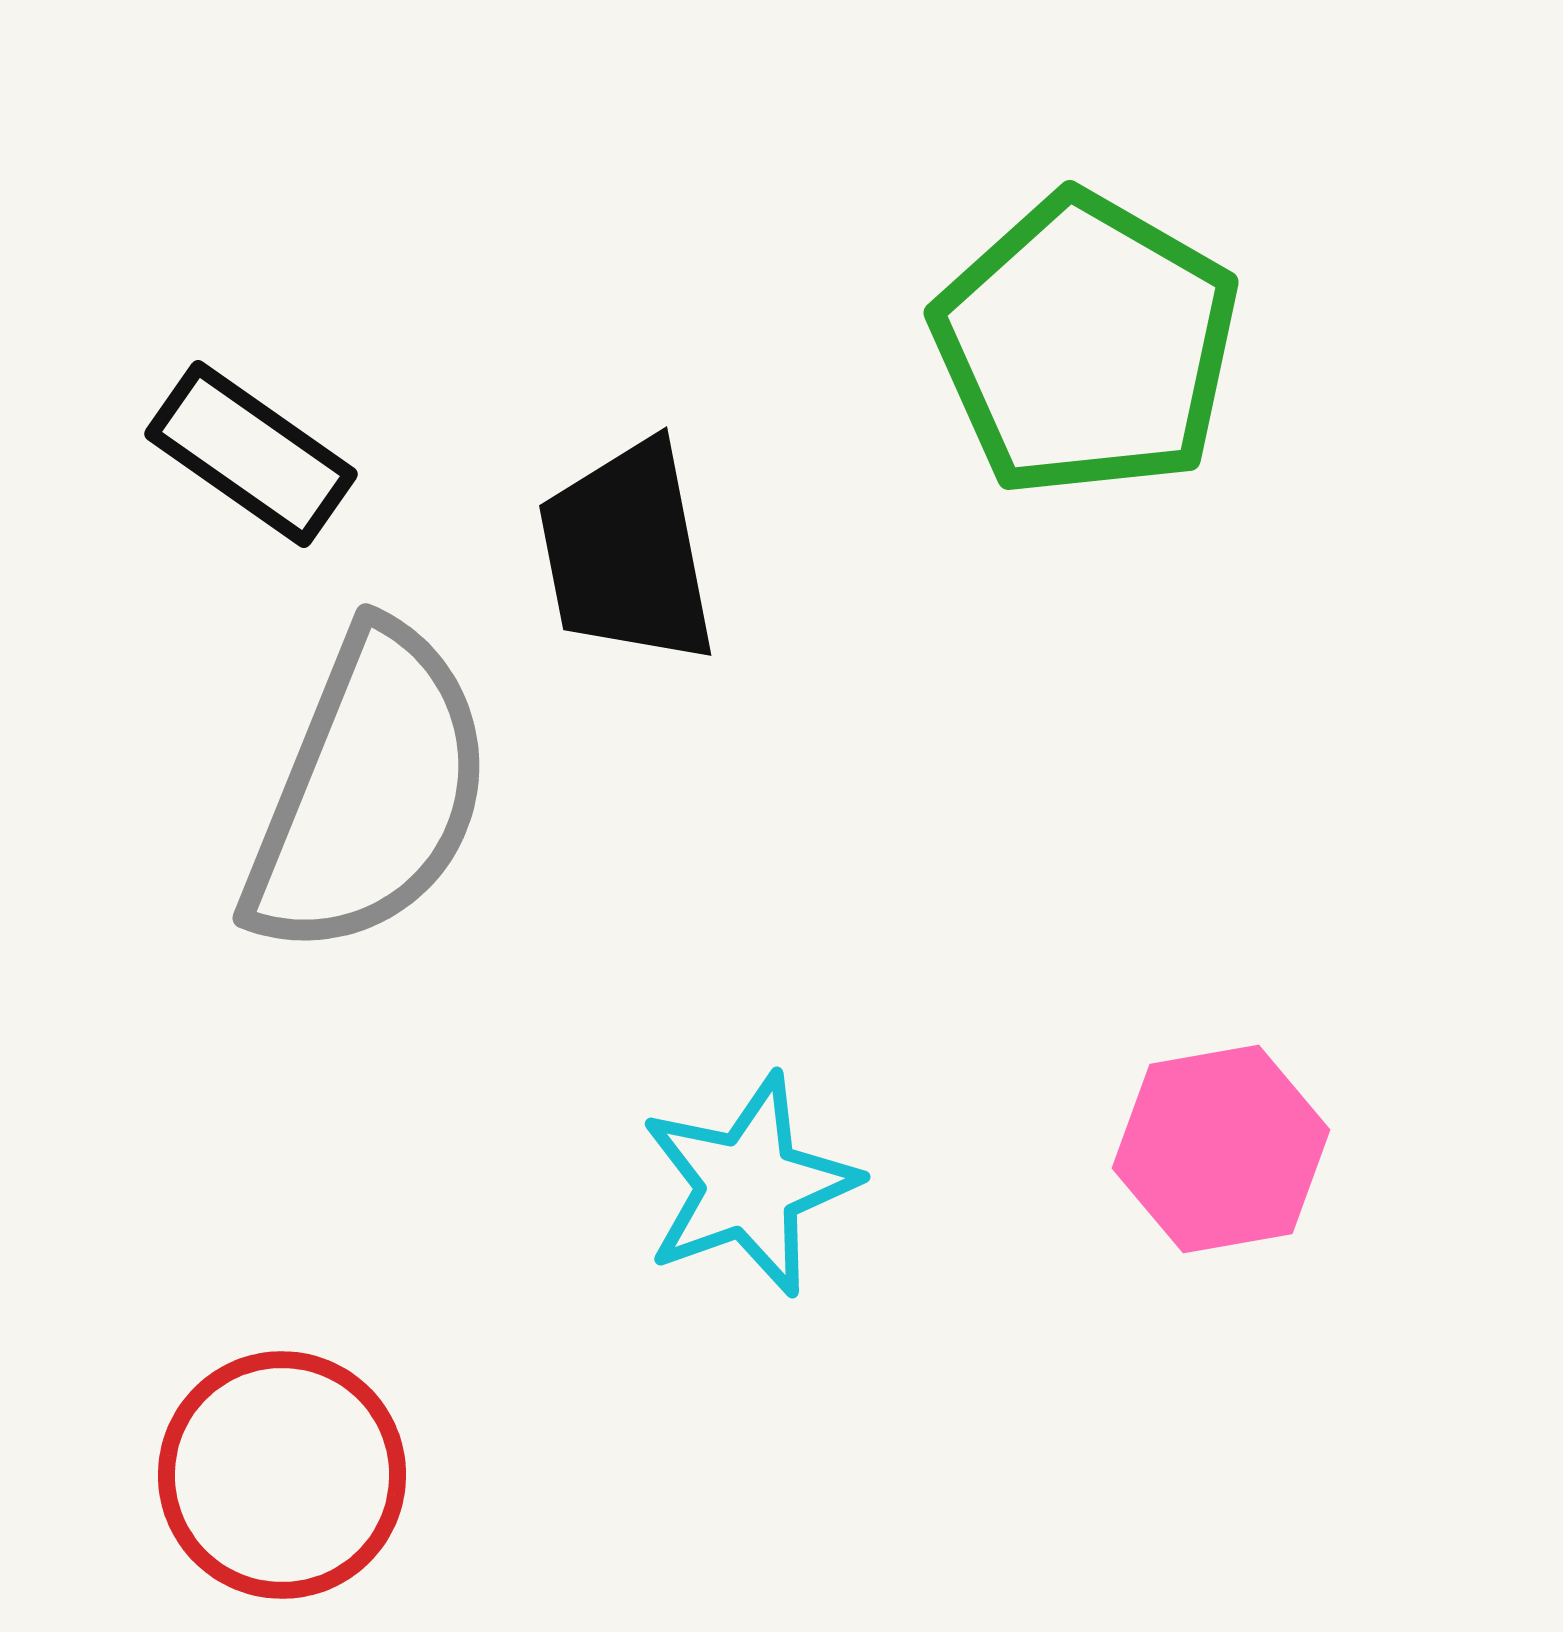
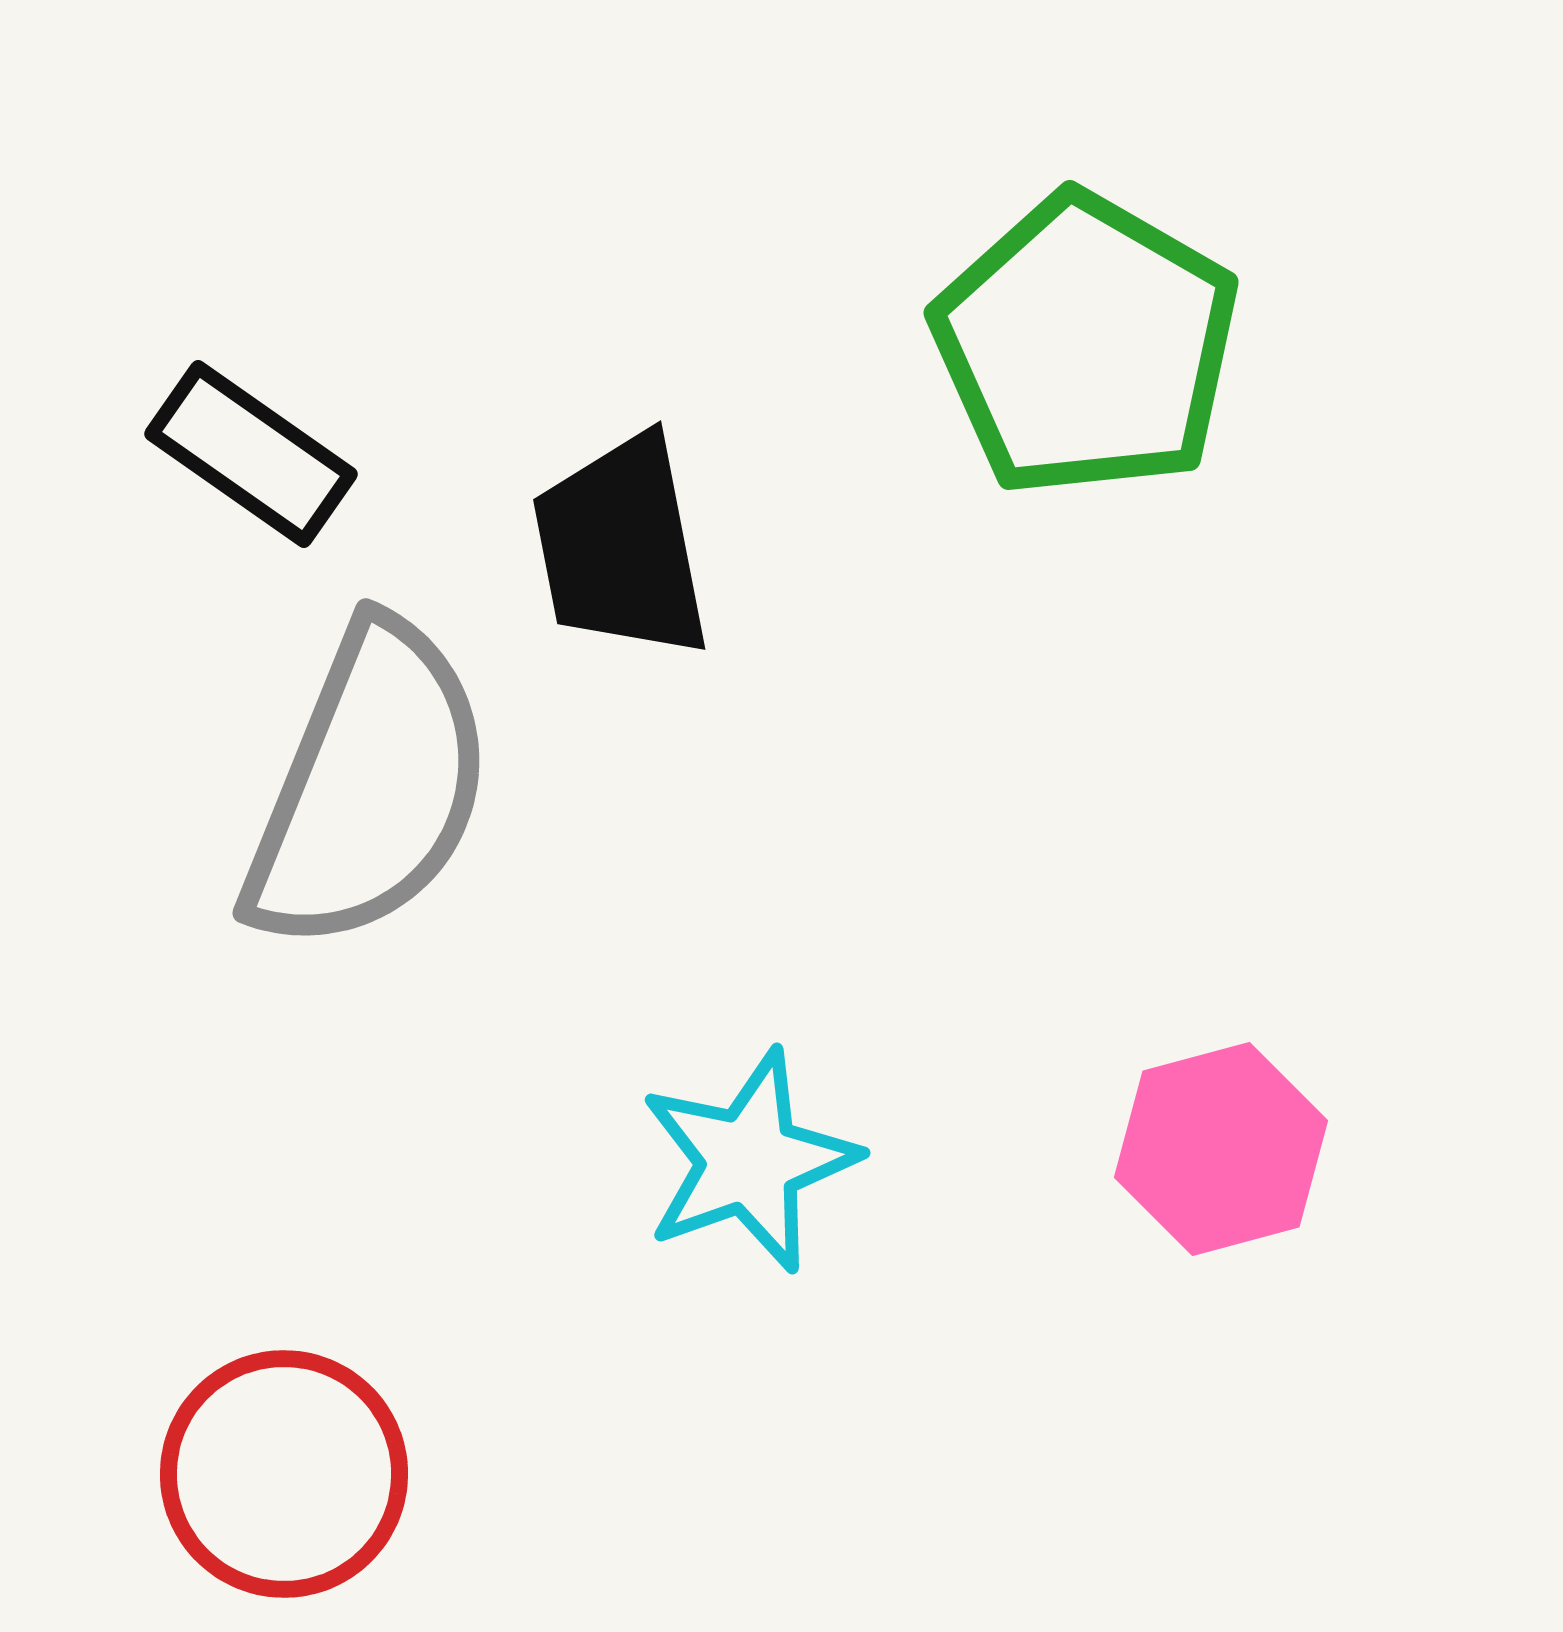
black trapezoid: moved 6 px left, 6 px up
gray semicircle: moved 5 px up
pink hexagon: rotated 5 degrees counterclockwise
cyan star: moved 24 px up
red circle: moved 2 px right, 1 px up
